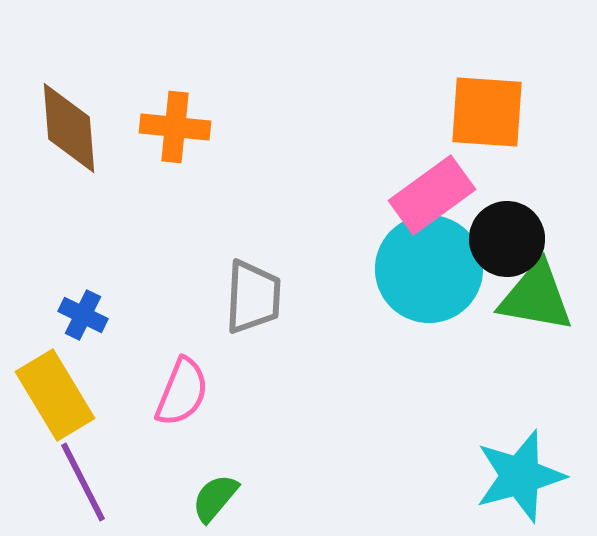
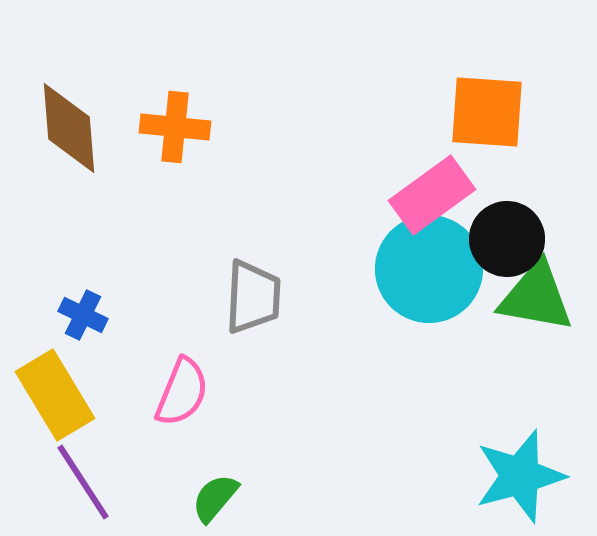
purple line: rotated 6 degrees counterclockwise
